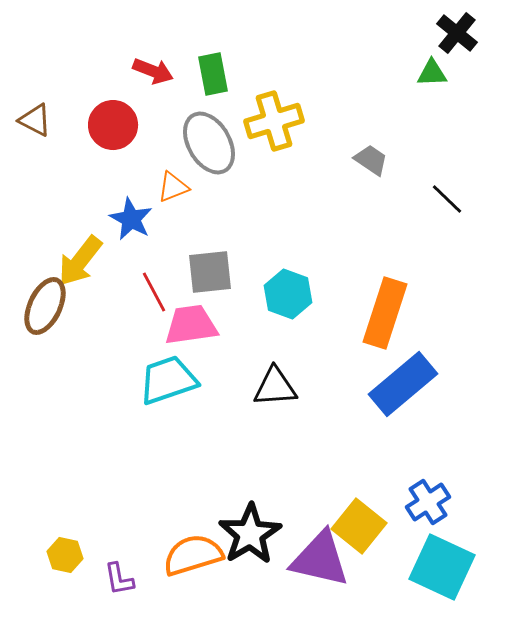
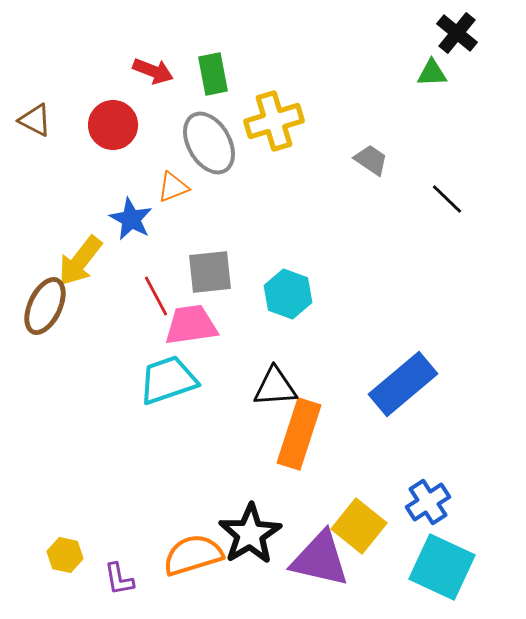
red line: moved 2 px right, 4 px down
orange rectangle: moved 86 px left, 121 px down
